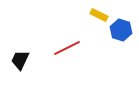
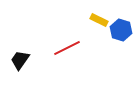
yellow rectangle: moved 5 px down
black trapezoid: rotated 10 degrees clockwise
